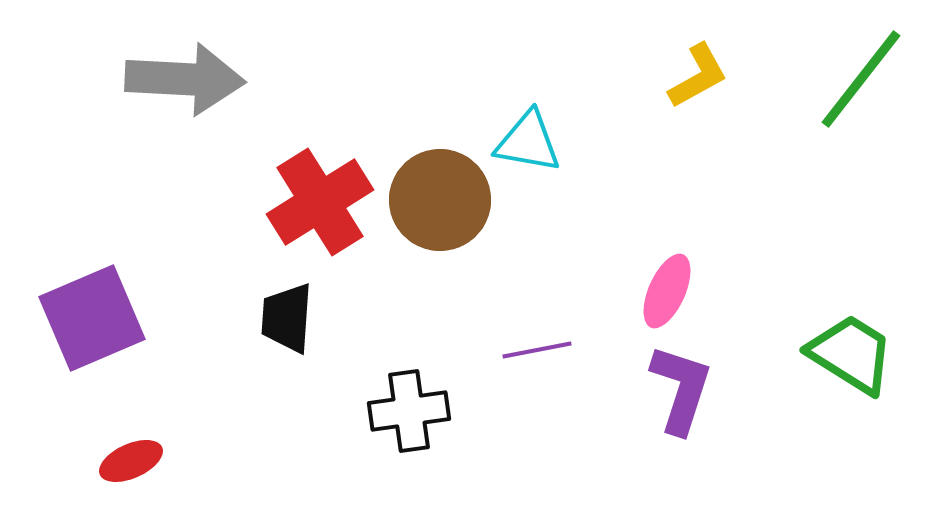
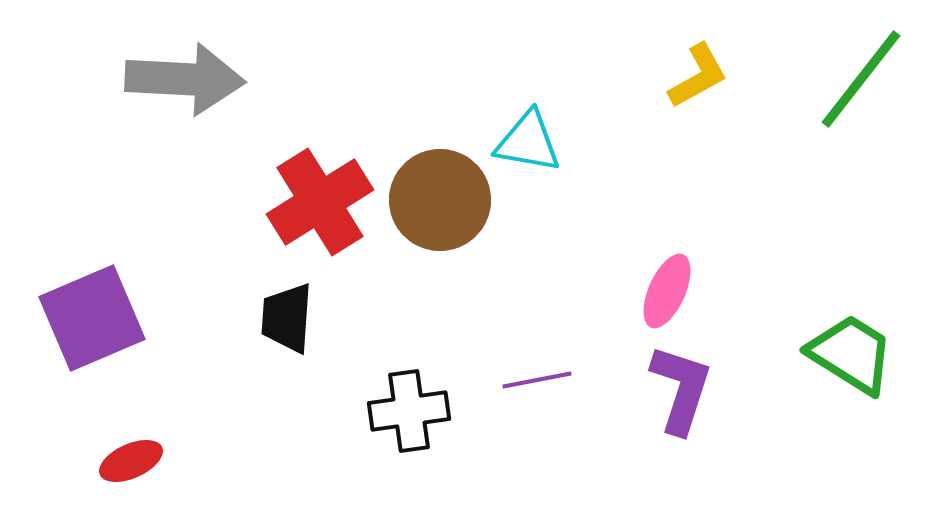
purple line: moved 30 px down
